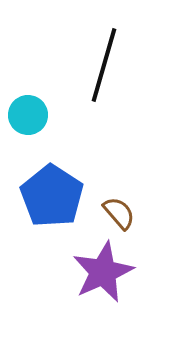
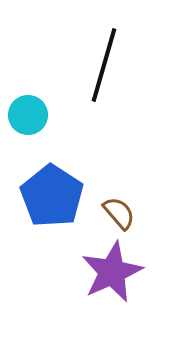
purple star: moved 9 px right
